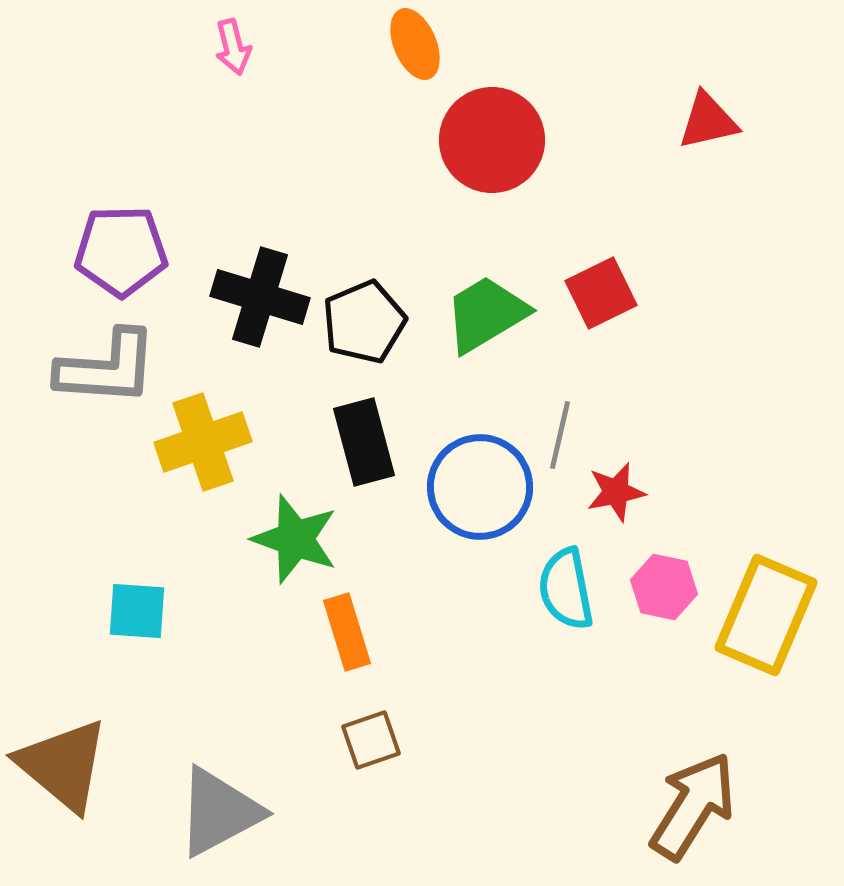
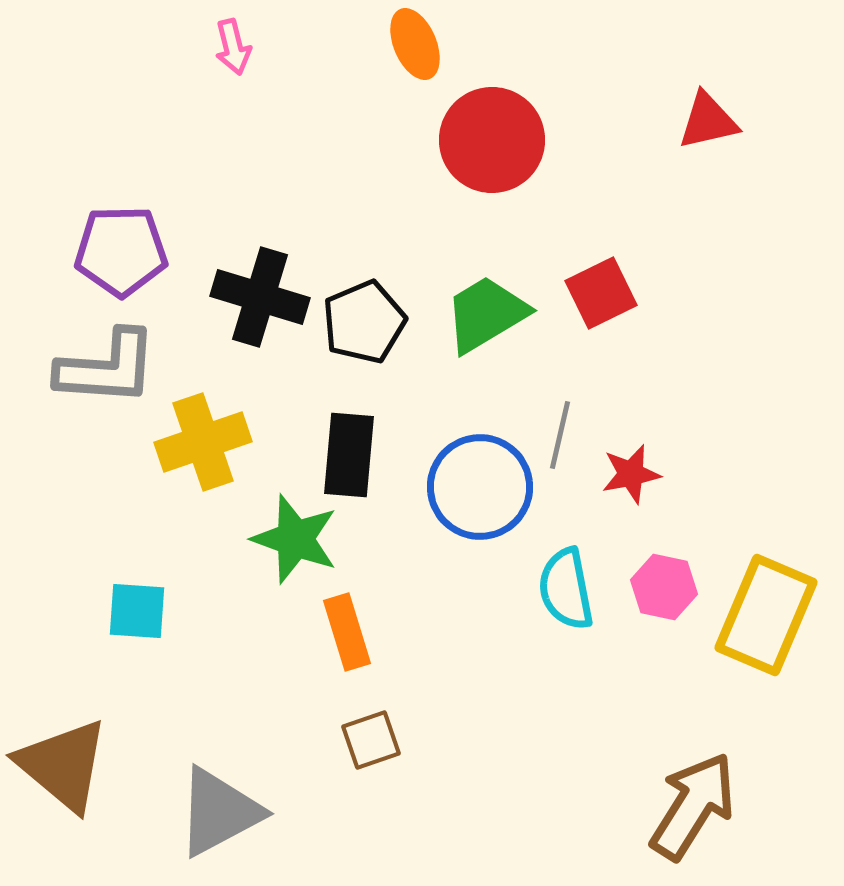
black rectangle: moved 15 px left, 13 px down; rotated 20 degrees clockwise
red star: moved 15 px right, 18 px up
